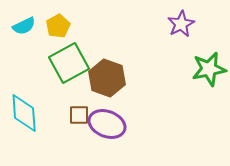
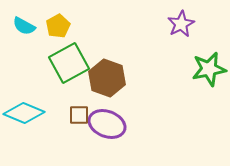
cyan semicircle: rotated 55 degrees clockwise
cyan diamond: rotated 63 degrees counterclockwise
